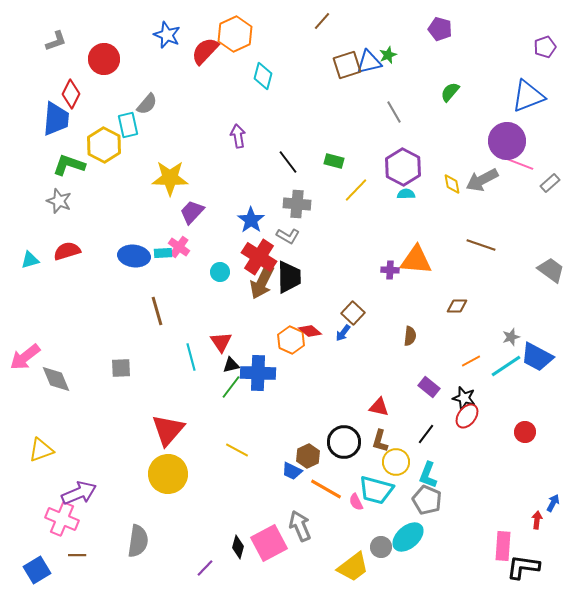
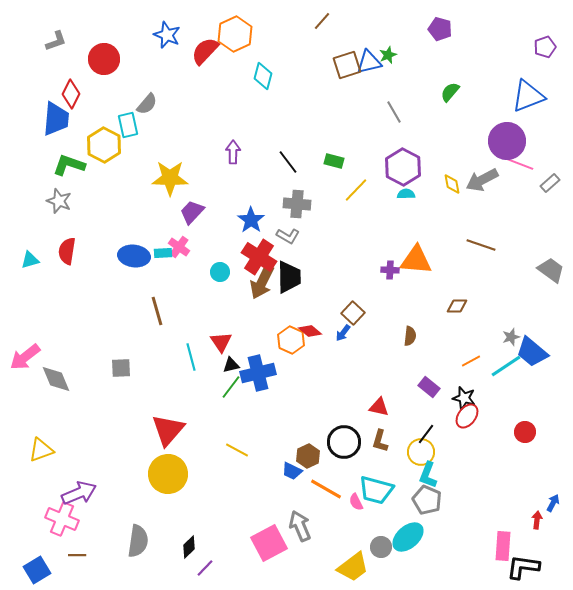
purple arrow at (238, 136): moved 5 px left, 16 px down; rotated 10 degrees clockwise
red semicircle at (67, 251): rotated 64 degrees counterclockwise
blue trapezoid at (537, 357): moved 5 px left, 5 px up; rotated 12 degrees clockwise
blue cross at (258, 373): rotated 16 degrees counterclockwise
yellow circle at (396, 462): moved 25 px right, 10 px up
black diamond at (238, 547): moved 49 px left; rotated 30 degrees clockwise
